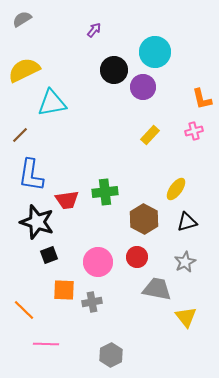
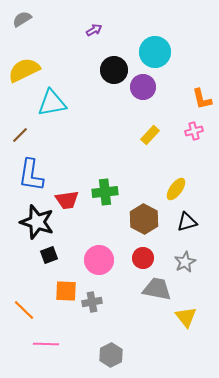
purple arrow: rotated 21 degrees clockwise
red circle: moved 6 px right, 1 px down
pink circle: moved 1 px right, 2 px up
orange square: moved 2 px right, 1 px down
